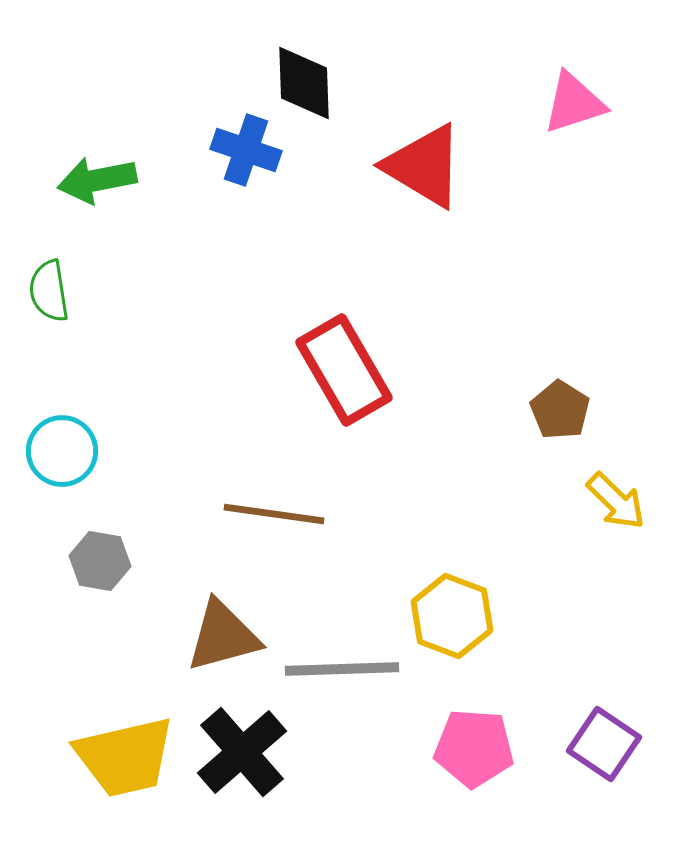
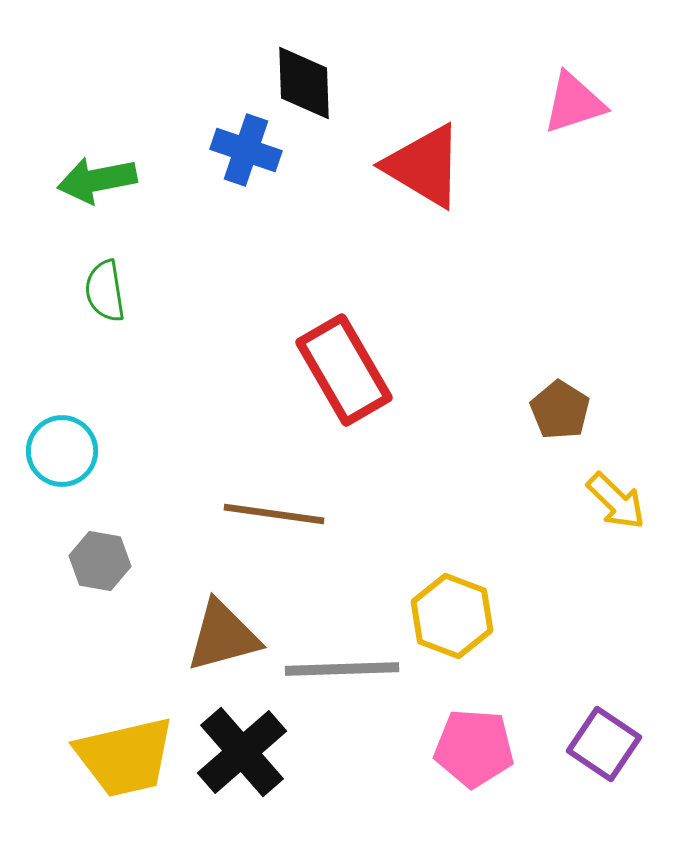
green semicircle: moved 56 px right
